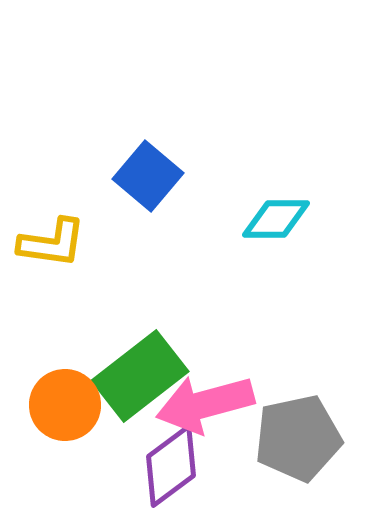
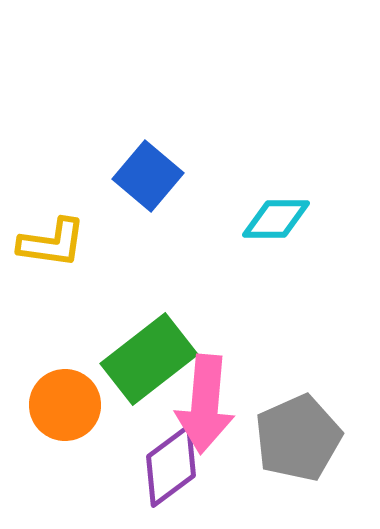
green rectangle: moved 9 px right, 17 px up
pink arrow: rotated 70 degrees counterclockwise
gray pentagon: rotated 12 degrees counterclockwise
